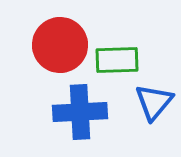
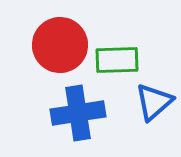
blue triangle: rotated 9 degrees clockwise
blue cross: moved 2 px left, 1 px down; rotated 6 degrees counterclockwise
